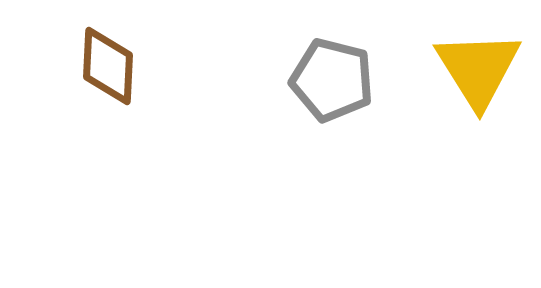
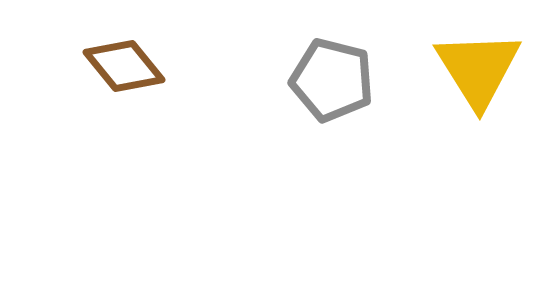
brown diamond: moved 16 px right; rotated 42 degrees counterclockwise
